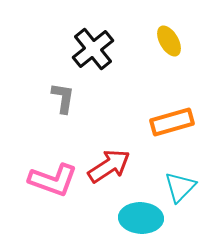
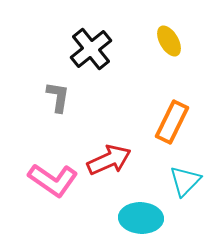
black cross: moved 2 px left
gray L-shape: moved 5 px left, 1 px up
orange rectangle: rotated 48 degrees counterclockwise
red arrow: moved 6 px up; rotated 9 degrees clockwise
pink L-shape: rotated 15 degrees clockwise
cyan triangle: moved 5 px right, 6 px up
